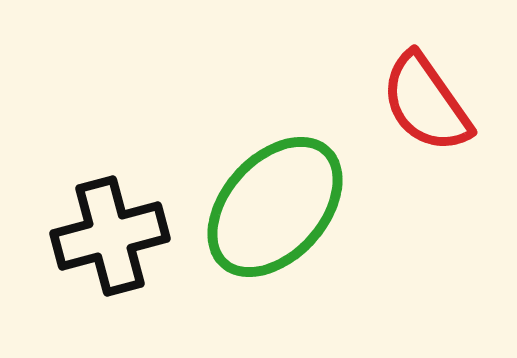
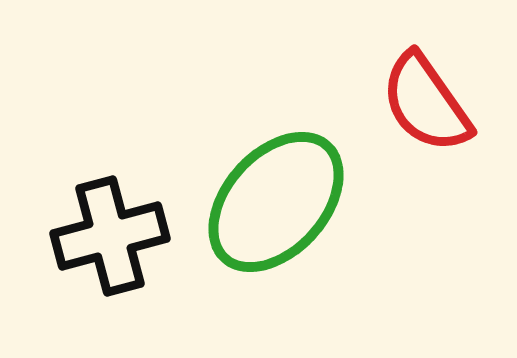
green ellipse: moved 1 px right, 5 px up
